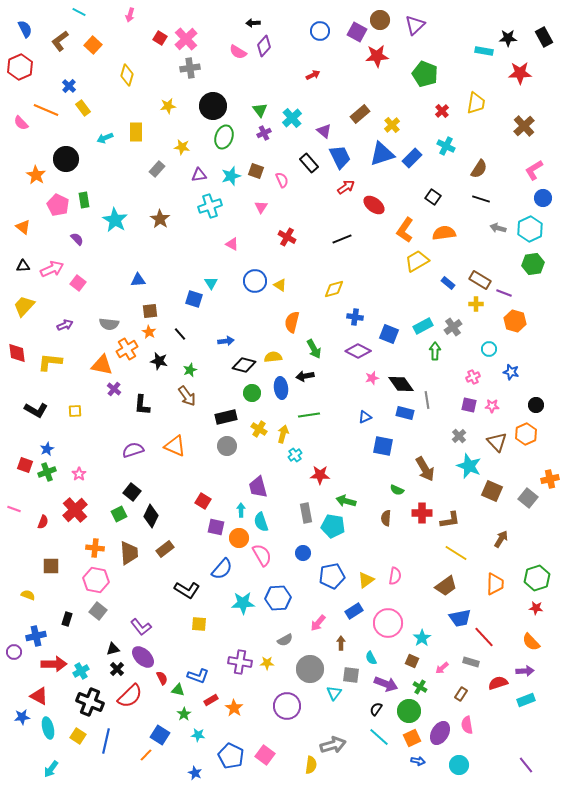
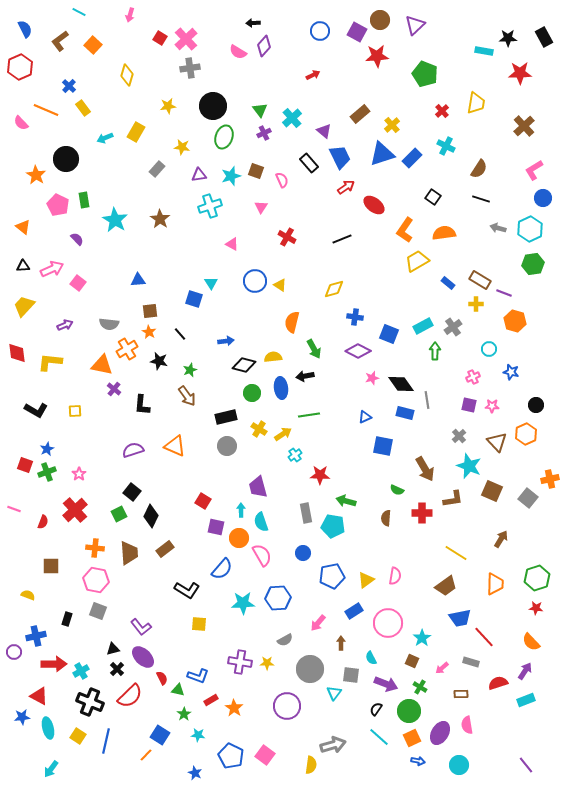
yellow rectangle at (136, 132): rotated 30 degrees clockwise
yellow arrow at (283, 434): rotated 42 degrees clockwise
brown L-shape at (450, 520): moved 3 px right, 21 px up
gray square at (98, 611): rotated 18 degrees counterclockwise
purple arrow at (525, 671): rotated 54 degrees counterclockwise
brown rectangle at (461, 694): rotated 56 degrees clockwise
